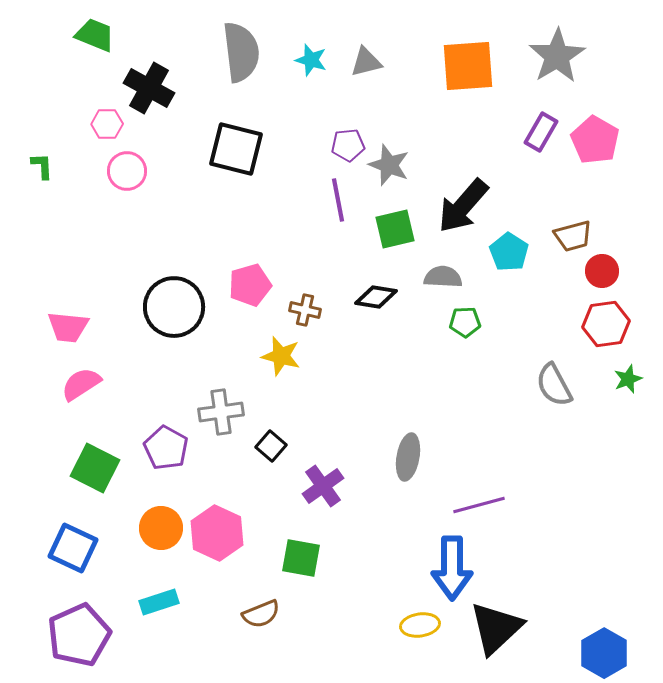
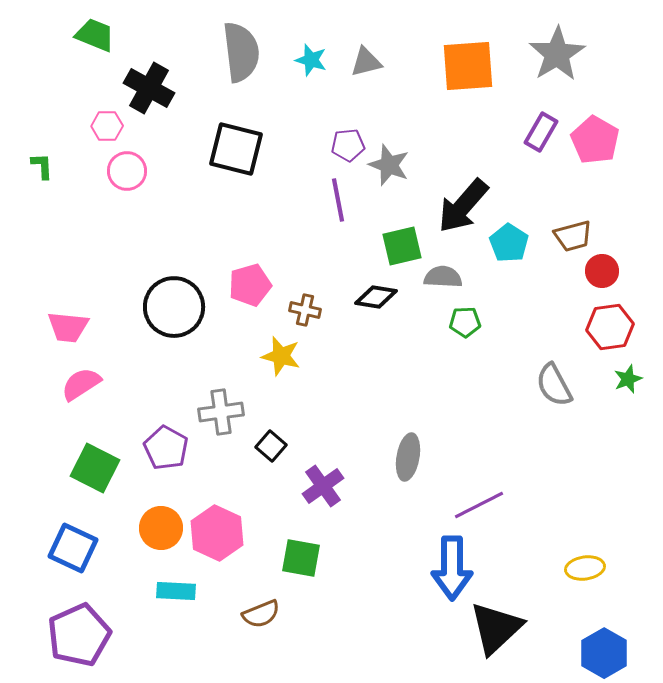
gray star at (557, 56): moved 2 px up
pink hexagon at (107, 124): moved 2 px down
green square at (395, 229): moved 7 px right, 17 px down
cyan pentagon at (509, 252): moved 9 px up
red hexagon at (606, 324): moved 4 px right, 3 px down
purple line at (479, 505): rotated 12 degrees counterclockwise
cyan rectangle at (159, 602): moved 17 px right, 11 px up; rotated 21 degrees clockwise
yellow ellipse at (420, 625): moved 165 px right, 57 px up
